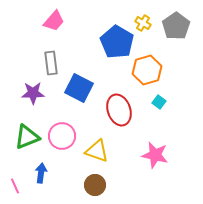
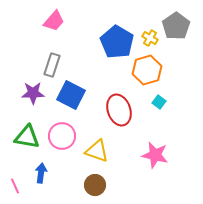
yellow cross: moved 7 px right, 15 px down
gray rectangle: moved 1 px right, 2 px down; rotated 25 degrees clockwise
blue square: moved 8 px left, 7 px down
green triangle: rotated 32 degrees clockwise
